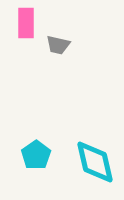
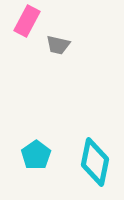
pink rectangle: moved 1 px right, 2 px up; rotated 28 degrees clockwise
cyan diamond: rotated 24 degrees clockwise
